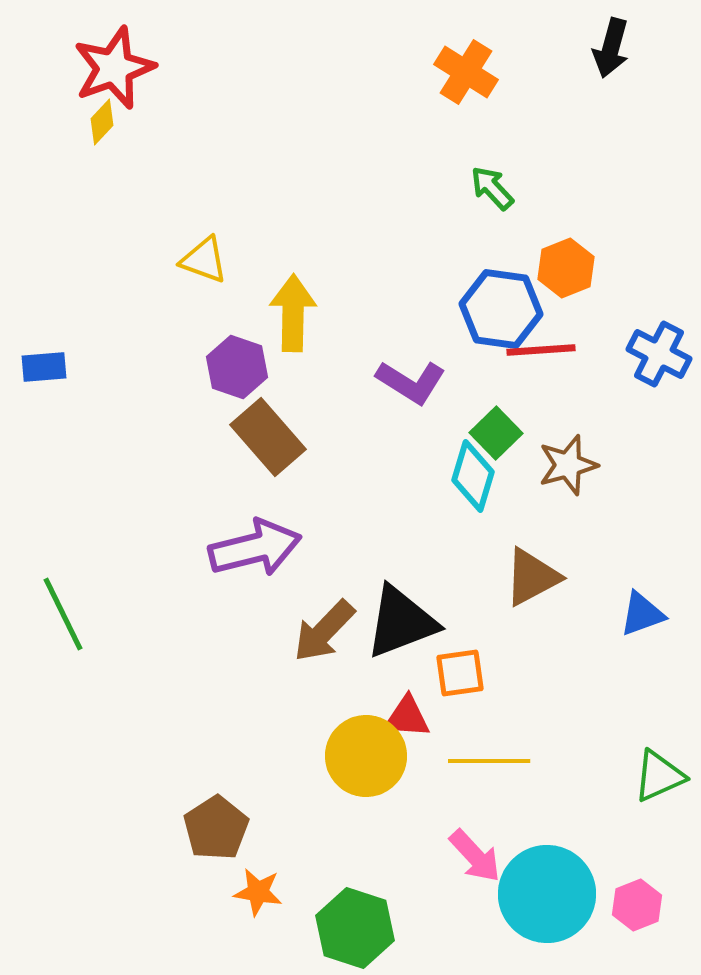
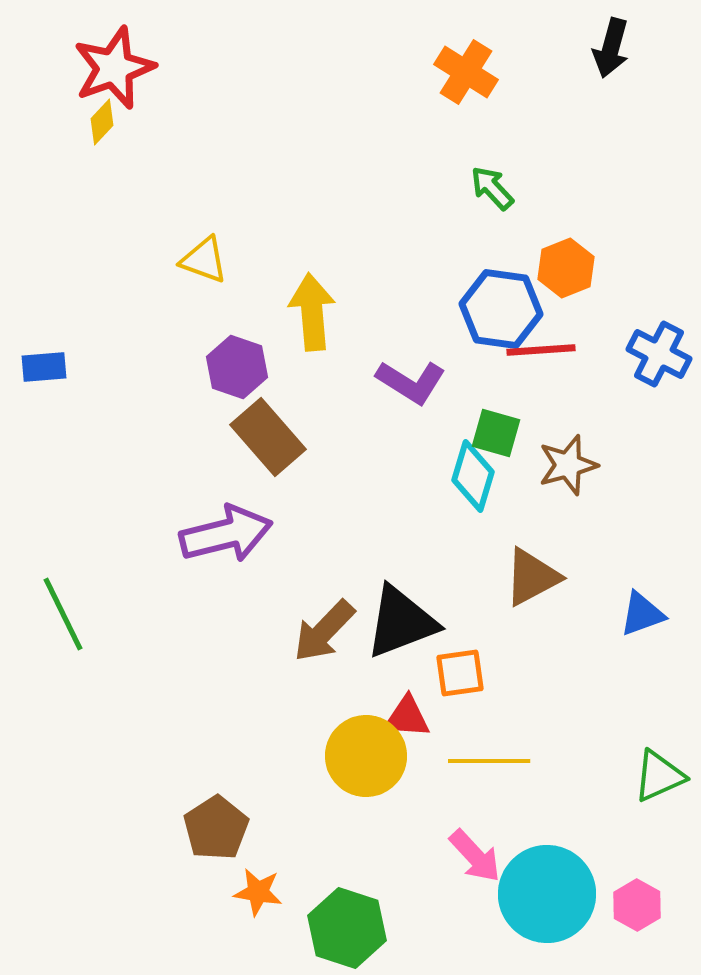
yellow arrow: moved 19 px right, 1 px up; rotated 6 degrees counterclockwise
green square: rotated 30 degrees counterclockwise
purple arrow: moved 29 px left, 14 px up
pink hexagon: rotated 9 degrees counterclockwise
green hexagon: moved 8 px left
